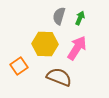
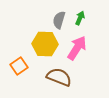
gray semicircle: moved 4 px down
